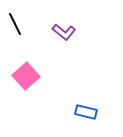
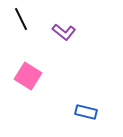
black line: moved 6 px right, 5 px up
pink square: moved 2 px right; rotated 16 degrees counterclockwise
